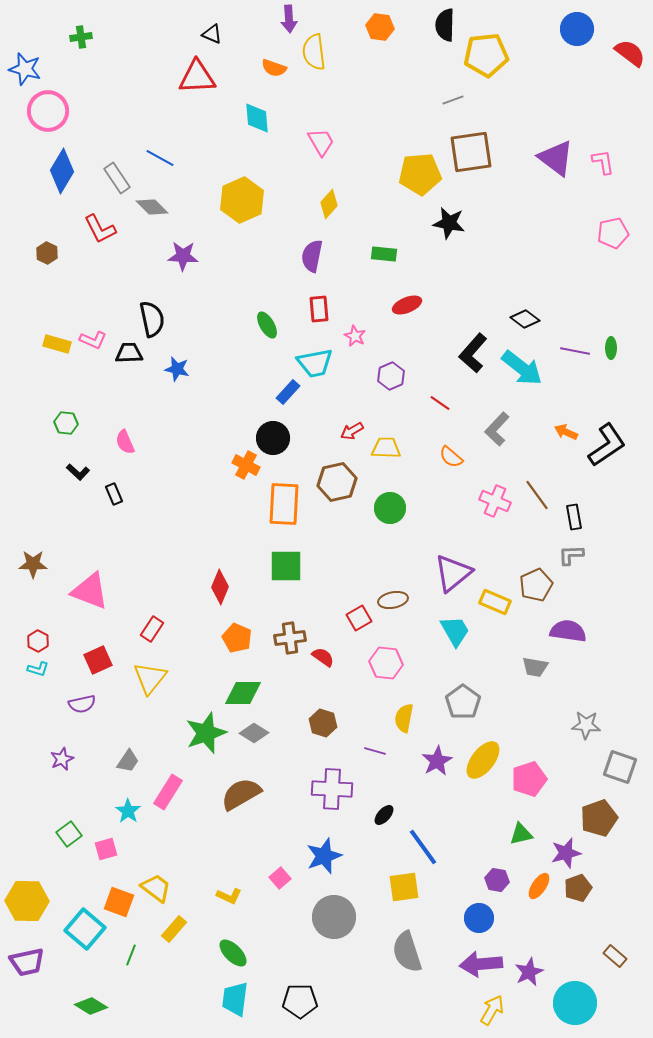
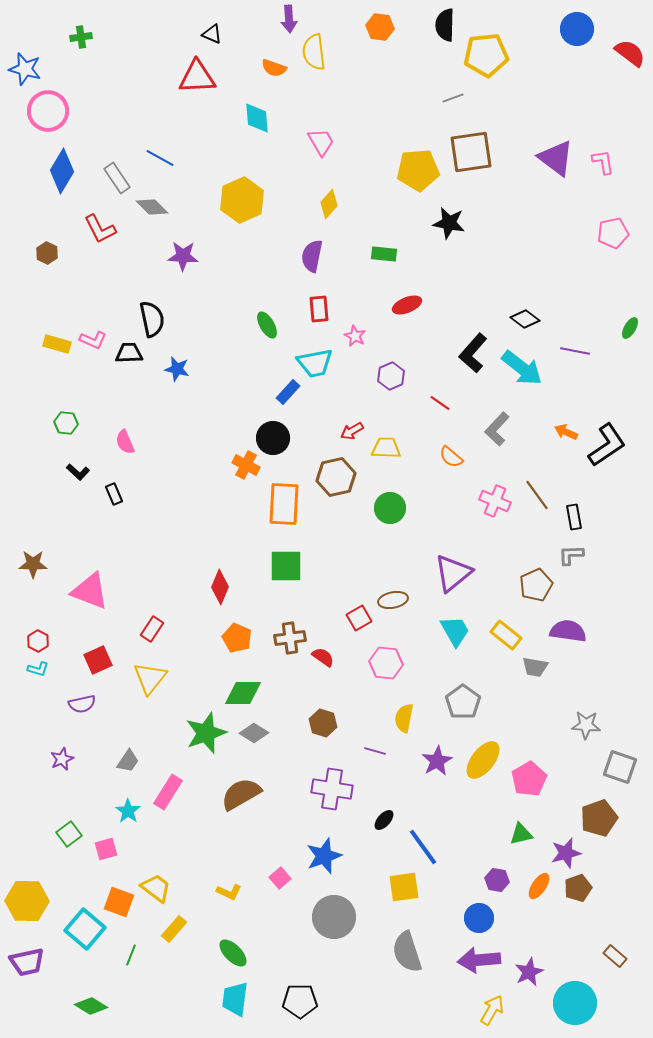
gray line at (453, 100): moved 2 px up
yellow pentagon at (420, 174): moved 2 px left, 4 px up
green ellipse at (611, 348): moved 19 px right, 20 px up; rotated 30 degrees clockwise
brown hexagon at (337, 482): moved 1 px left, 5 px up
yellow rectangle at (495, 602): moved 11 px right, 33 px down; rotated 16 degrees clockwise
pink pentagon at (529, 779): rotated 12 degrees counterclockwise
purple cross at (332, 789): rotated 6 degrees clockwise
black ellipse at (384, 815): moved 5 px down
yellow L-shape at (229, 896): moved 4 px up
purple arrow at (481, 964): moved 2 px left, 4 px up
